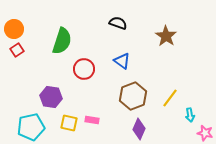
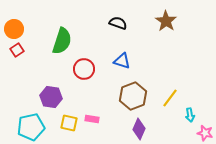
brown star: moved 15 px up
blue triangle: rotated 18 degrees counterclockwise
pink rectangle: moved 1 px up
